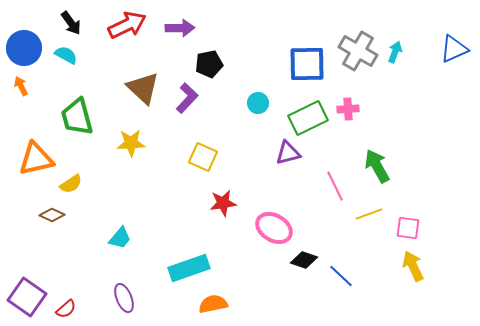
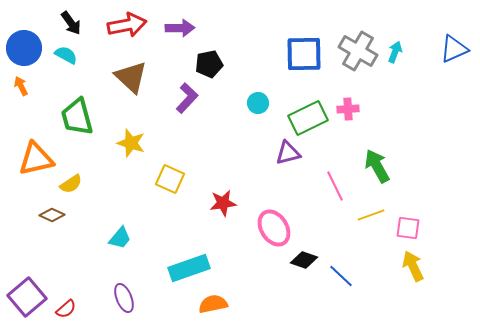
red arrow: rotated 15 degrees clockwise
blue square: moved 3 px left, 10 px up
brown triangle: moved 12 px left, 11 px up
yellow star: rotated 20 degrees clockwise
yellow square: moved 33 px left, 22 px down
yellow line: moved 2 px right, 1 px down
pink ellipse: rotated 27 degrees clockwise
purple square: rotated 15 degrees clockwise
